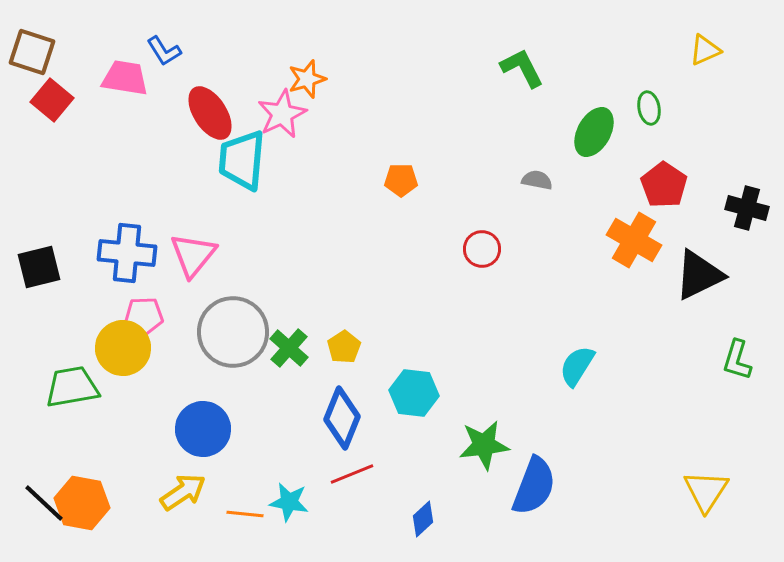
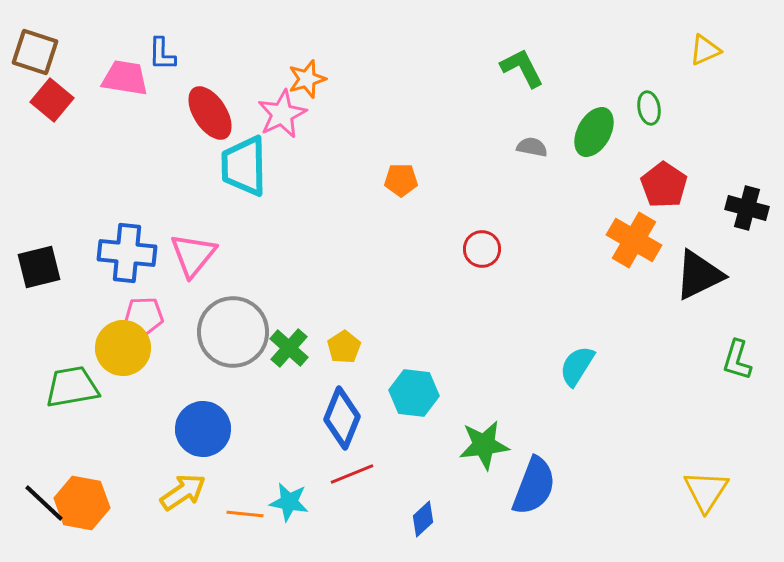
blue L-shape at (164, 51): moved 2 px left, 3 px down; rotated 33 degrees clockwise
brown square at (32, 52): moved 3 px right
cyan trapezoid at (242, 160): moved 2 px right, 6 px down; rotated 6 degrees counterclockwise
gray semicircle at (537, 180): moved 5 px left, 33 px up
